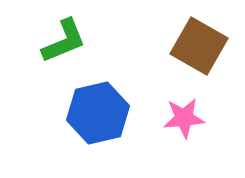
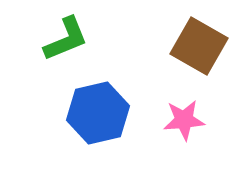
green L-shape: moved 2 px right, 2 px up
pink star: moved 2 px down
